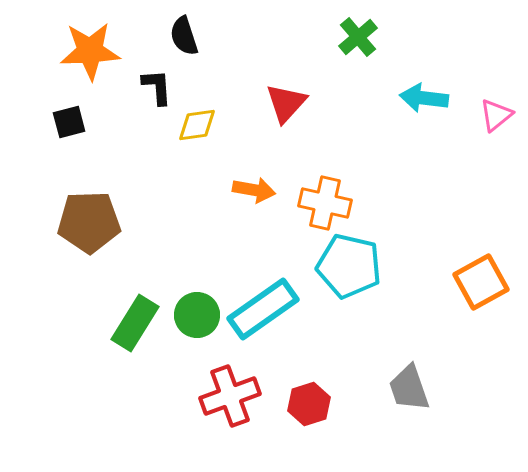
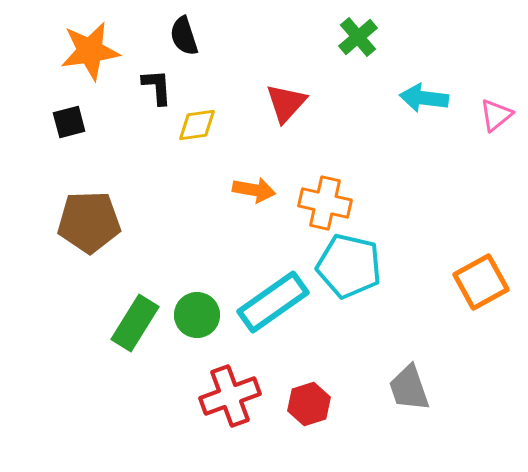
orange star: rotated 6 degrees counterclockwise
cyan rectangle: moved 10 px right, 7 px up
